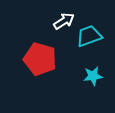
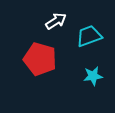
white arrow: moved 8 px left
